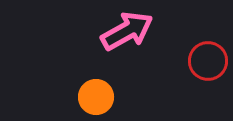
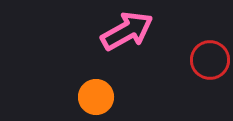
red circle: moved 2 px right, 1 px up
